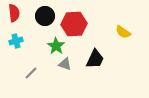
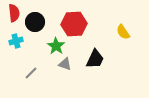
black circle: moved 10 px left, 6 px down
yellow semicircle: rotated 21 degrees clockwise
